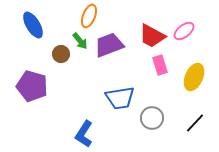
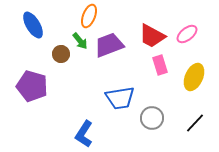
pink ellipse: moved 3 px right, 3 px down
